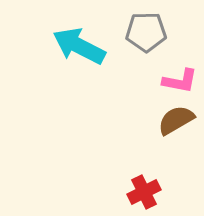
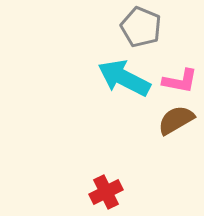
gray pentagon: moved 5 px left, 5 px up; rotated 24 degrees clockwise
cyan arrow: moved 45 px right, 32 px down
red cross: moved 38 px left
